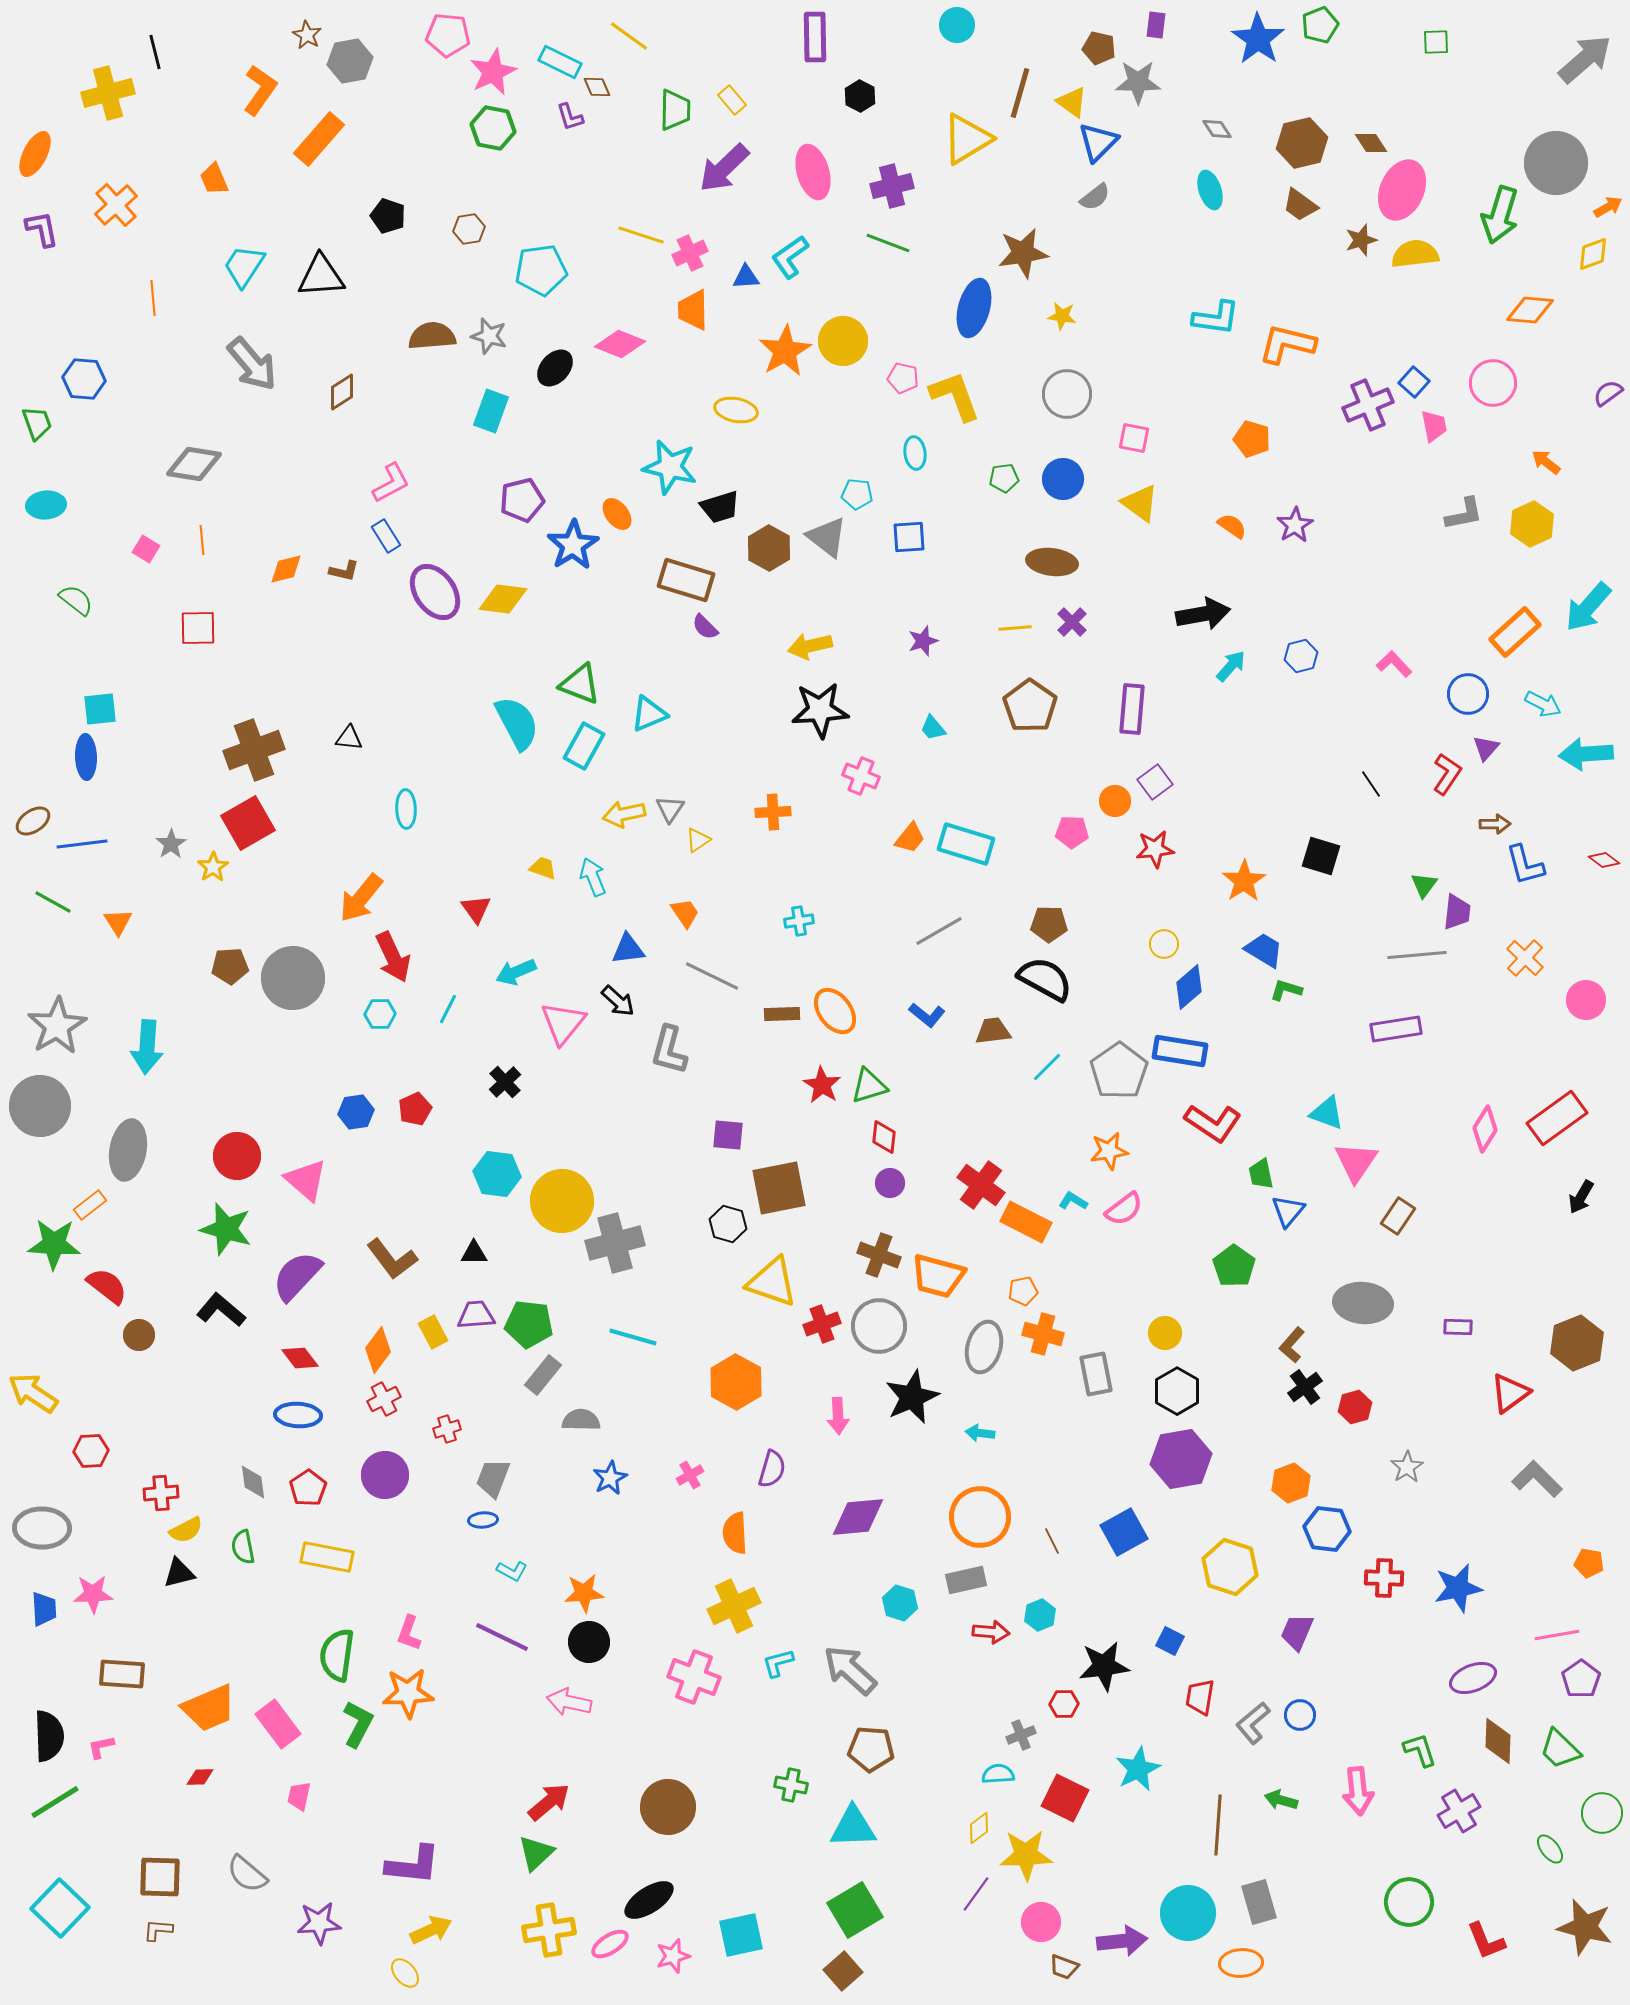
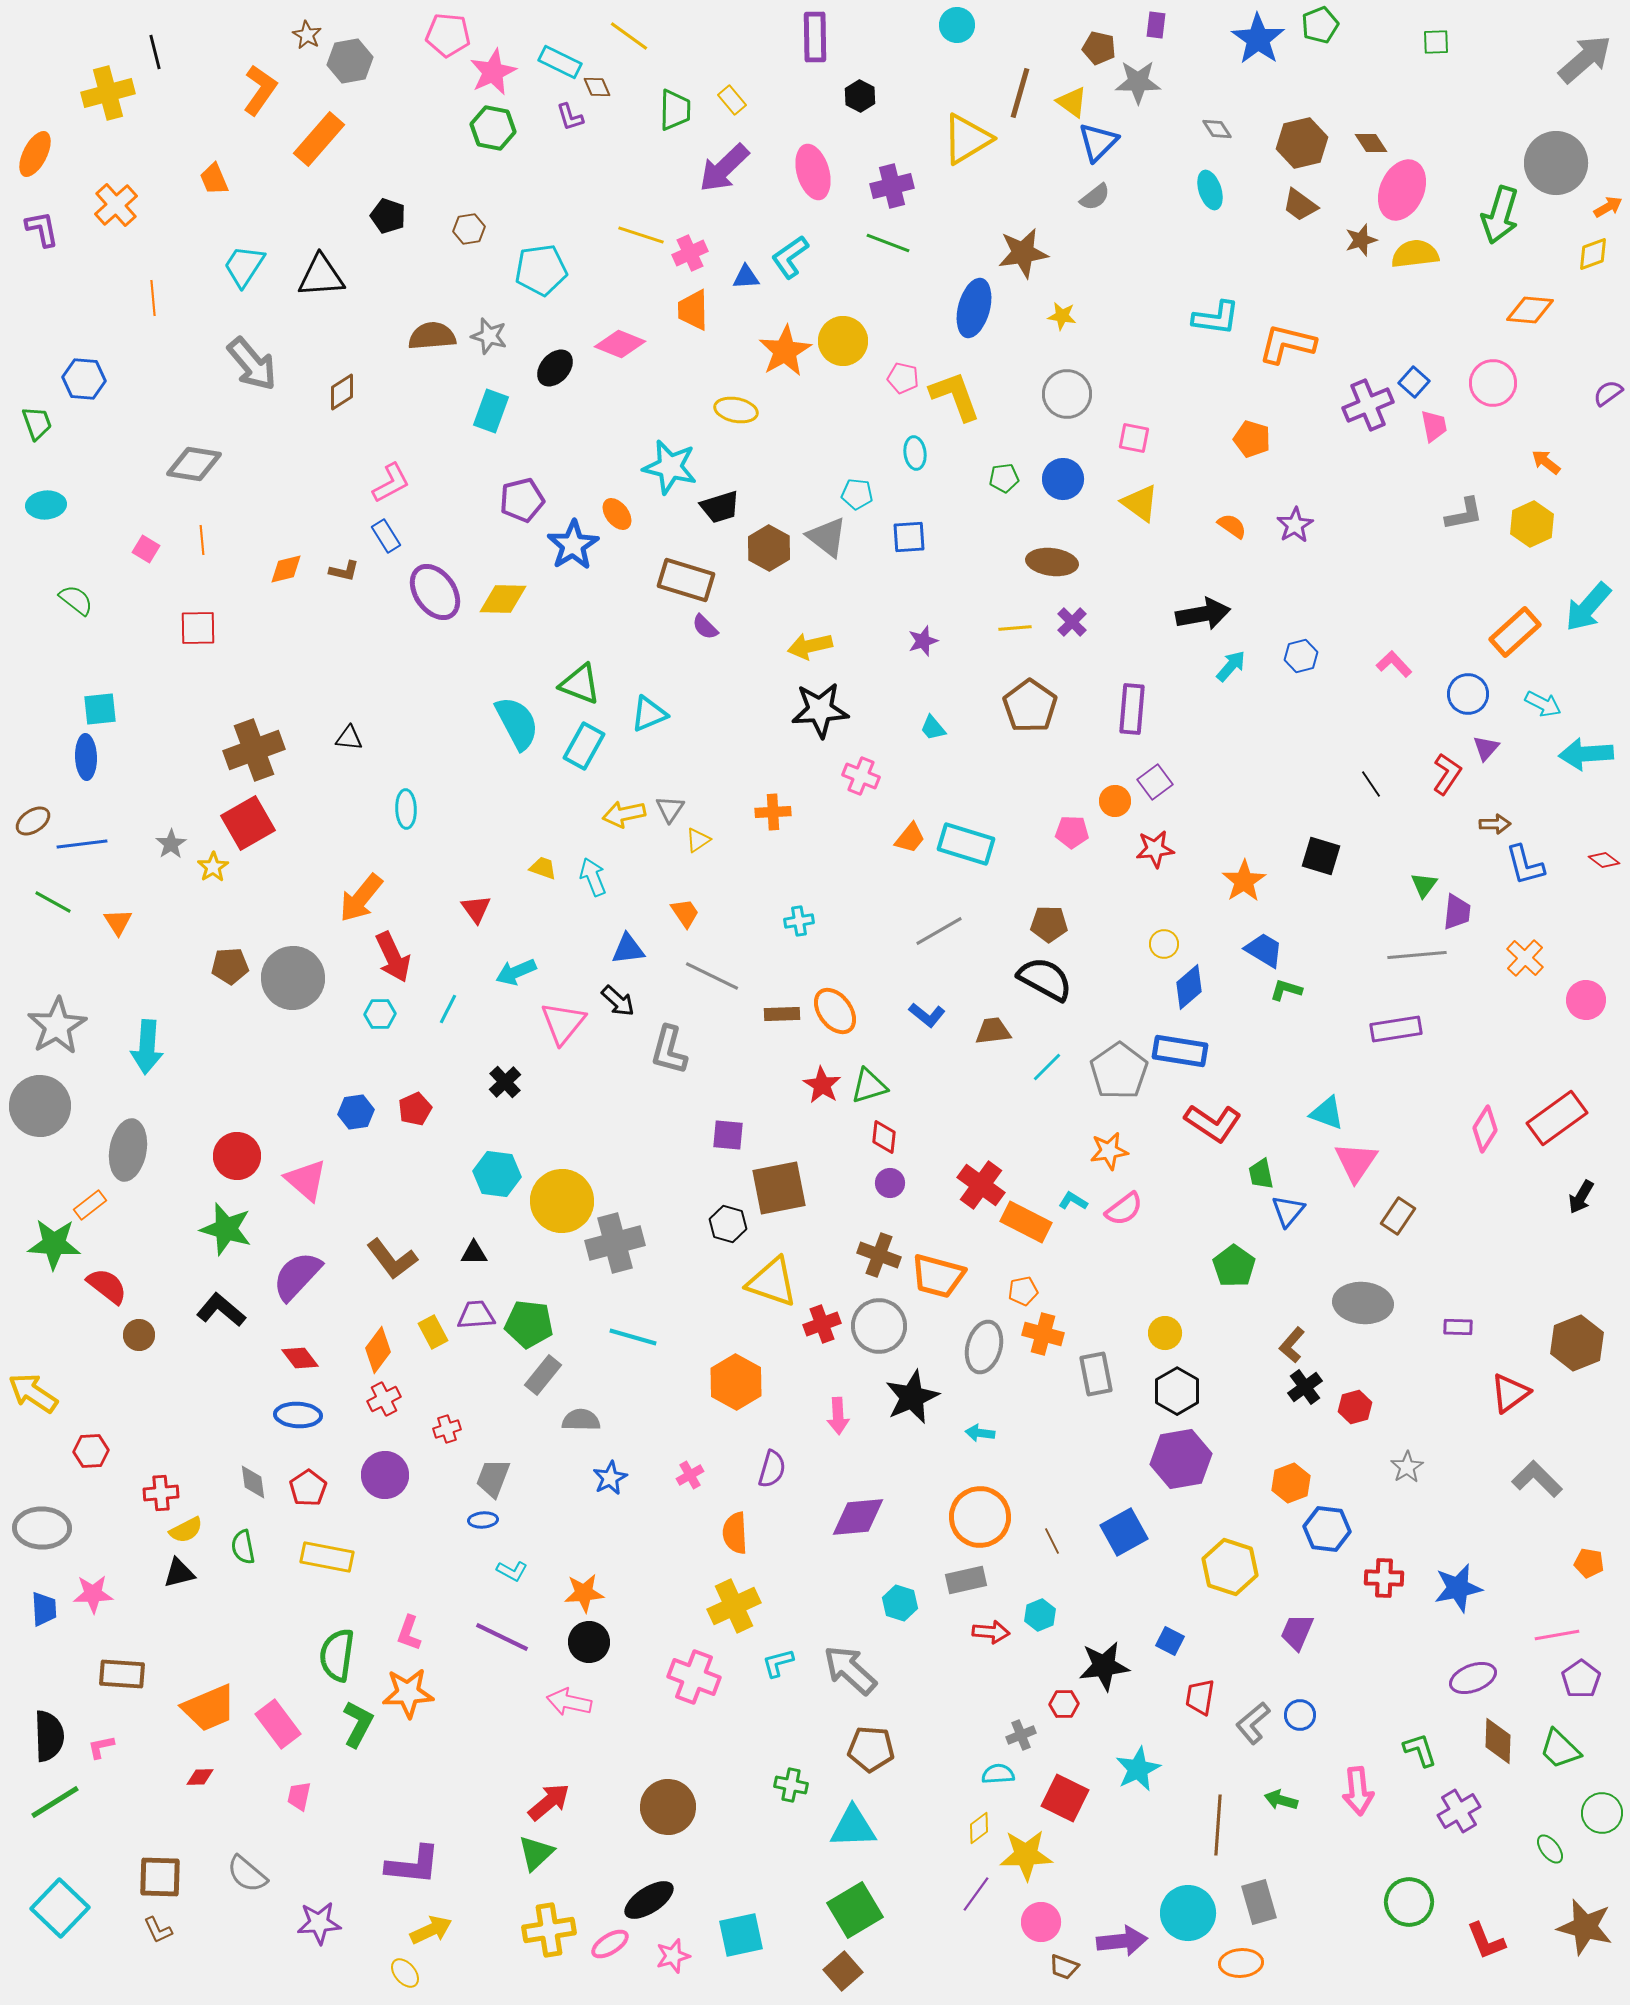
yellow diamond at (503, 599): rotated 6 degrees counterclockwise
brown L-shape at (158, 1930): rotated 120 degrees counterclockwise
